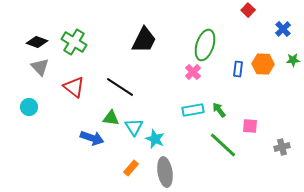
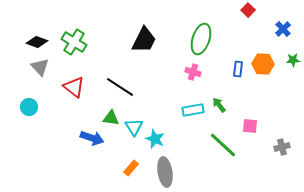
green ellipse: moved 4 px left, 6 px up
pink cross: rotated 28 degrees counterclockwise
green arrow: moved 5 px up
